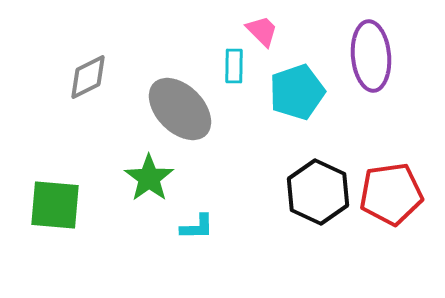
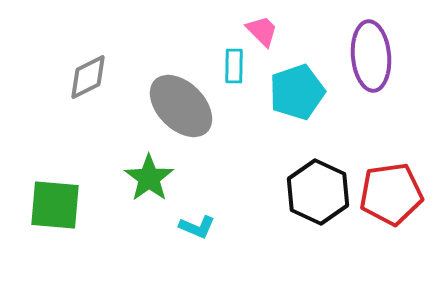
gray ellipse: moved 1 px right, 3 px up
cyan L-shape: rotated 24 degrees clockwise
